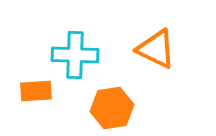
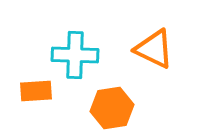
orange triangle: moved 2 px left
